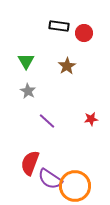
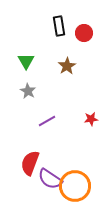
black rectangle: rotated 72 degrees clockwise
purple line: rotated 72 degrees counterclockwise
